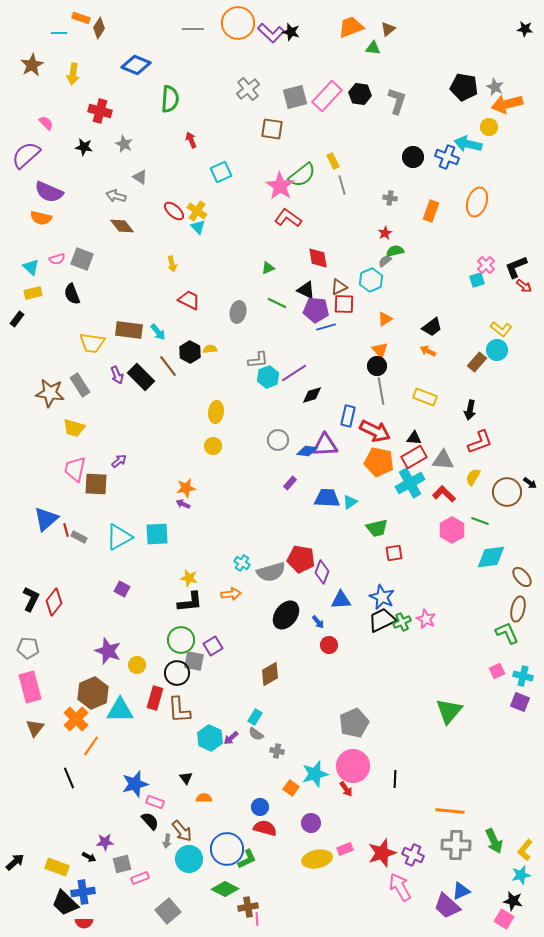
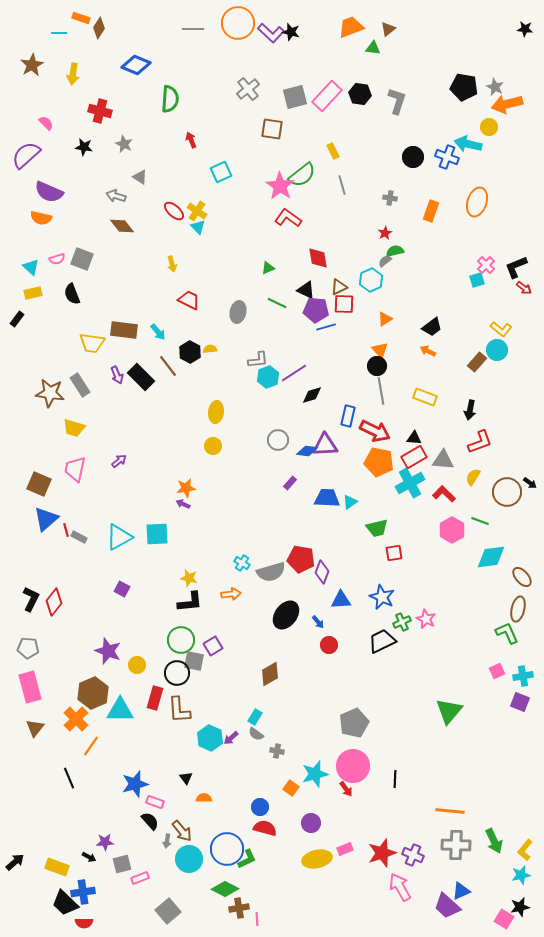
yellow rectangle at (333, 161): moved 10 px up
red arrow at (524, 286): moved 2 px down
brown rectangle at (129, 330): moved 5 px left
brown square at (96, 484): moved 57 px left; rotated 20 degrees clockwise
black trapezoid at (382, 620): moved 21 px down
cyan cross at (523, 676): rotated 24 degrees counterclockwise
black star at (513, 901): moved 7 px right, 6 px down; rotated 24 degrees counterclockwise
brown cross at (248, 907): moved 9 px left, 1 px down
